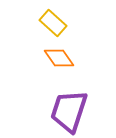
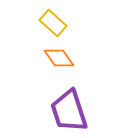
purple trapezoid: rotated 36 degrees counterclockwise
